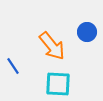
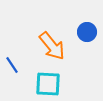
blue line: moved 1 px left, 1 px up
cyan square: moved 10 px left
